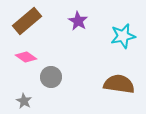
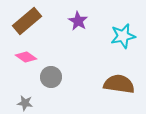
gray star: moved 1 px right, 2 px down; rotated 21 degrees counterclockwise
